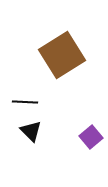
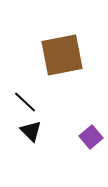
brown square: rotated 21 degrees clockwise
black line: rotated 40 degrees clockwise
